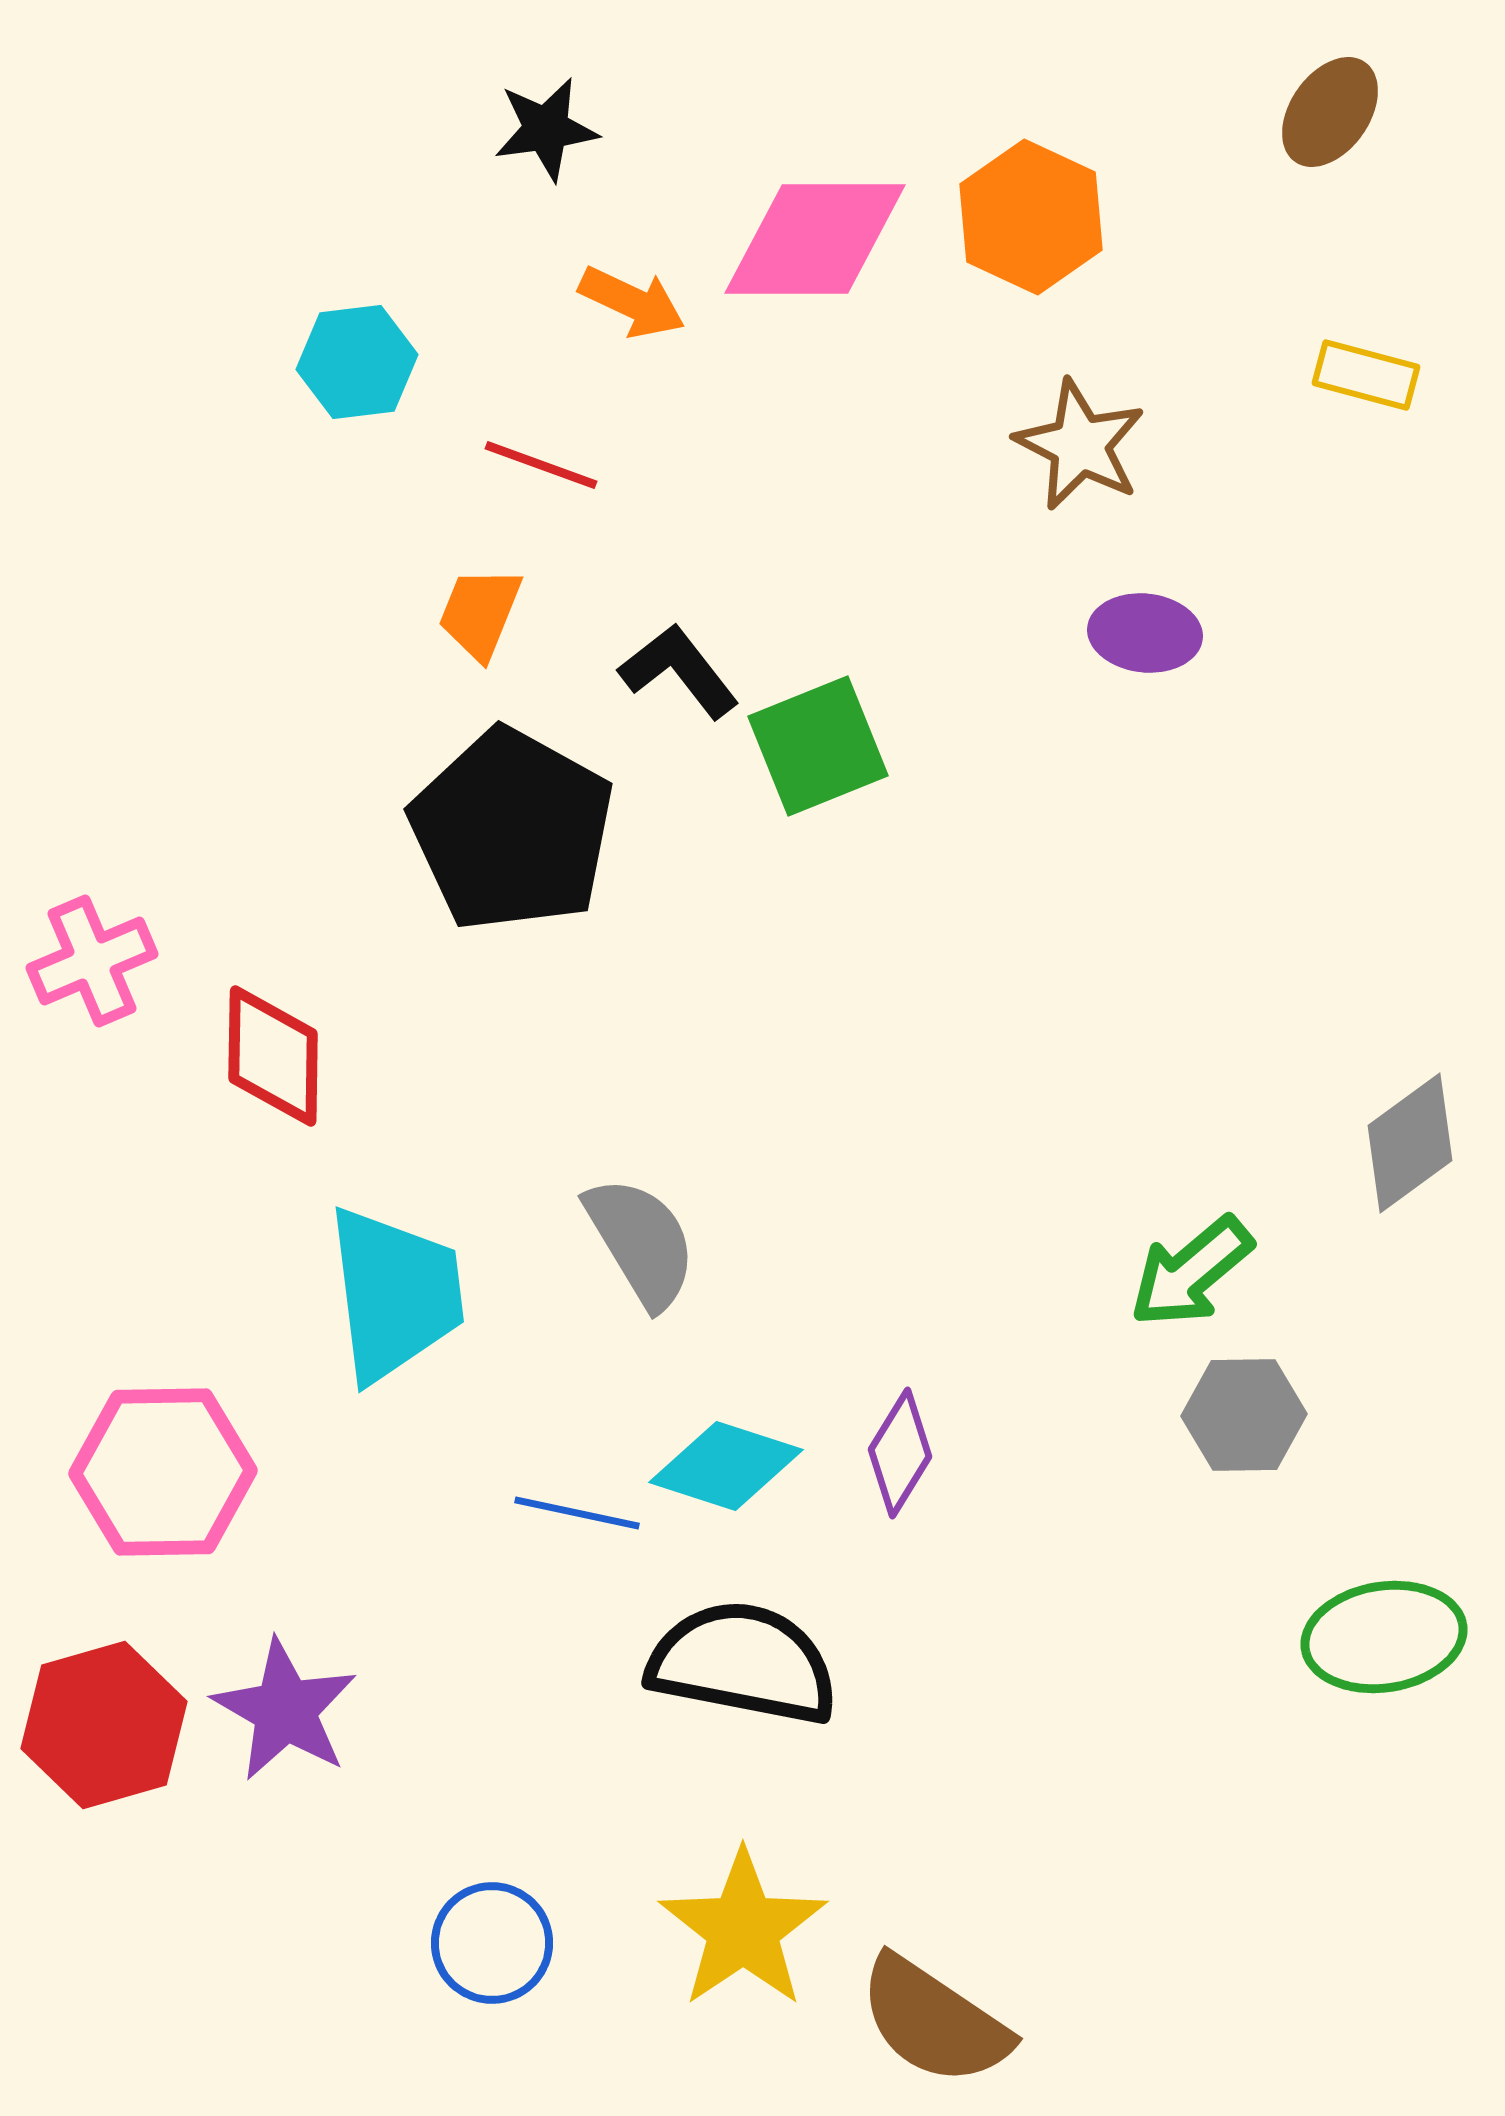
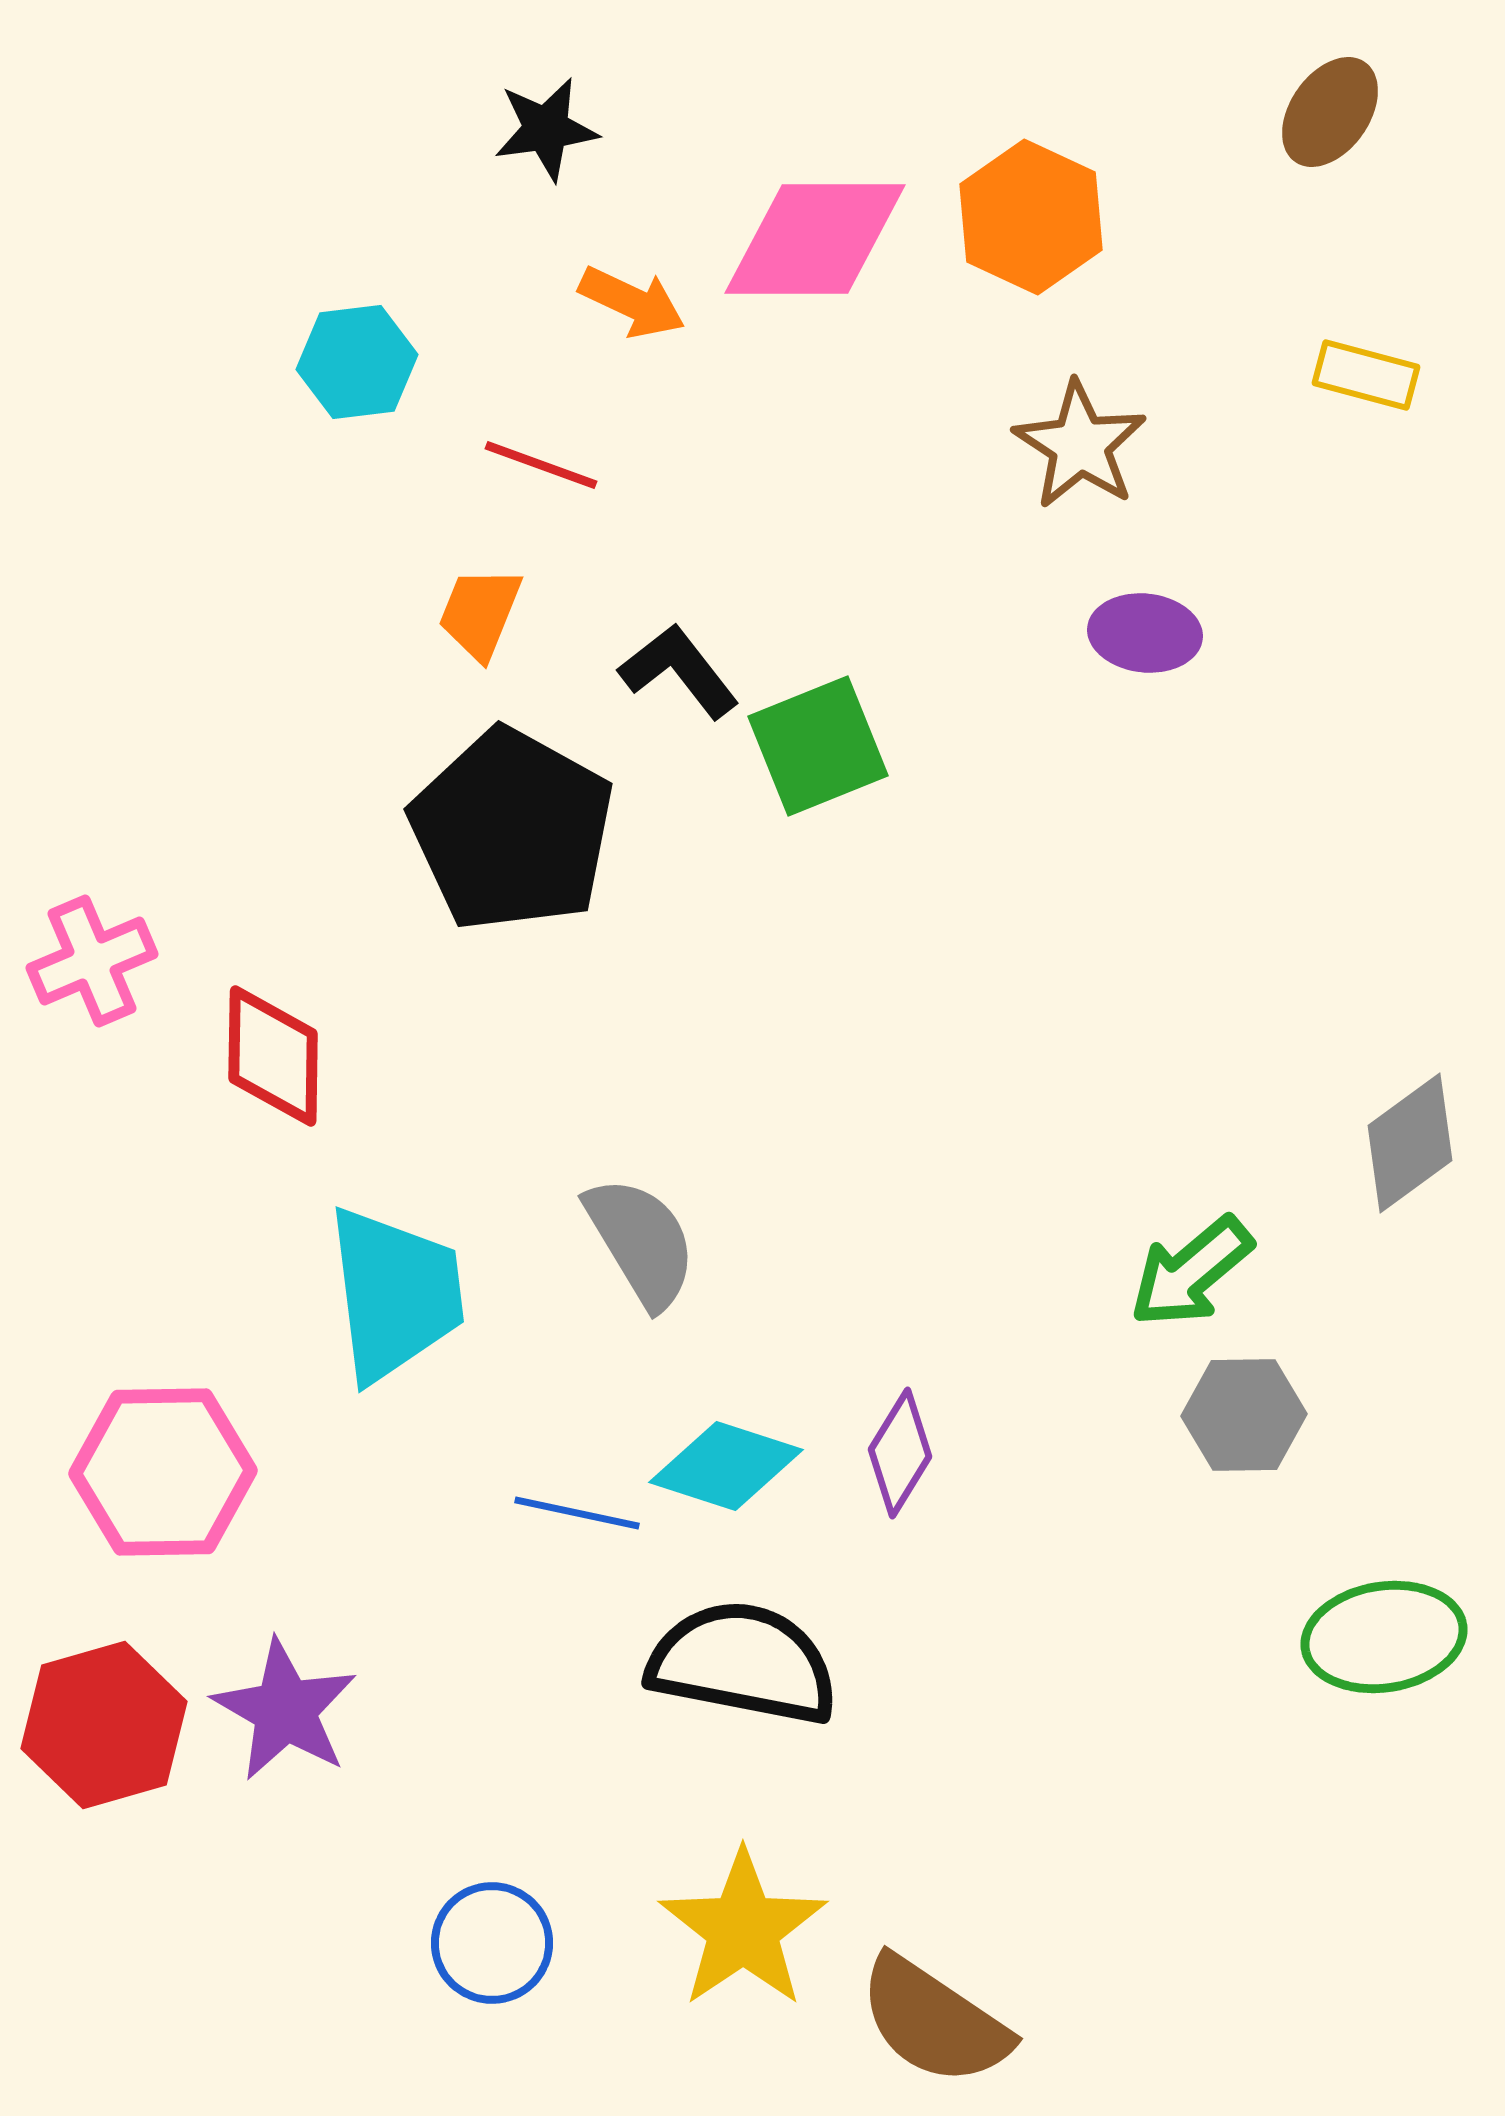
brown star: rotated 6 degrees clockwise
